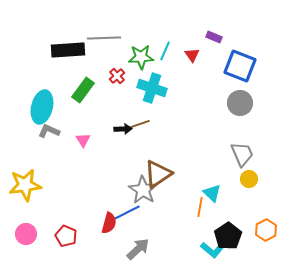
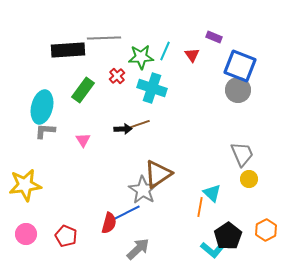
gray circle: moved 2 px left, 13 px up
gray L-shape: moved 4 px left; rotated 20 degrees counterclockwise
